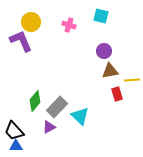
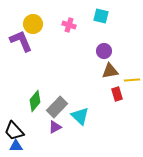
yellow circle: moved 2 px right, 2 px down
purple triangle: moved 6 px right
